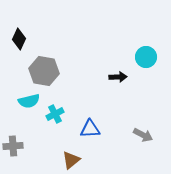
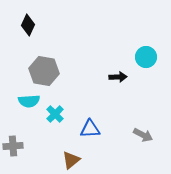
black diamond: moved 9 px right, 14 px up
cyan semicircle: rotated 10 degrees clockwise
cyan cross: rotated 18 degrees counterclockwise
